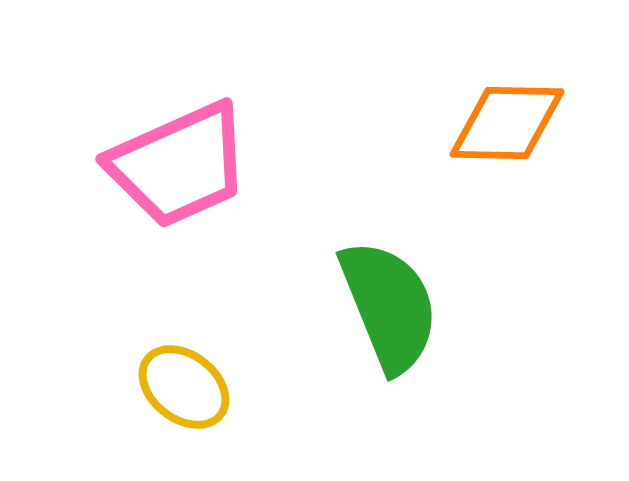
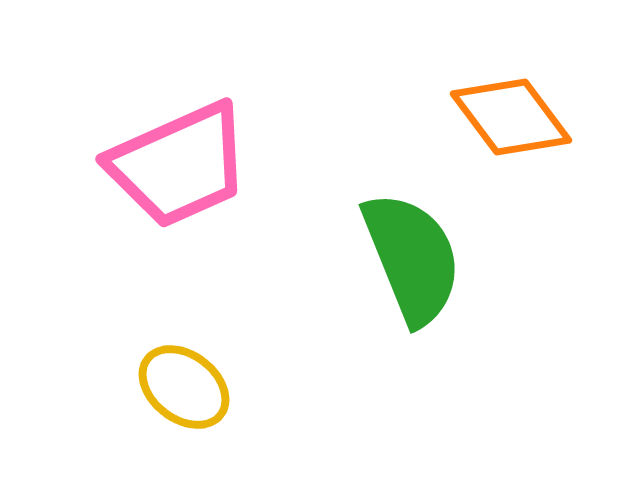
orange diamond: moved 4 px right, 6 px up; rotated 52 degrees clockwise
green semicircle: moved 23 px right, 48 px up
